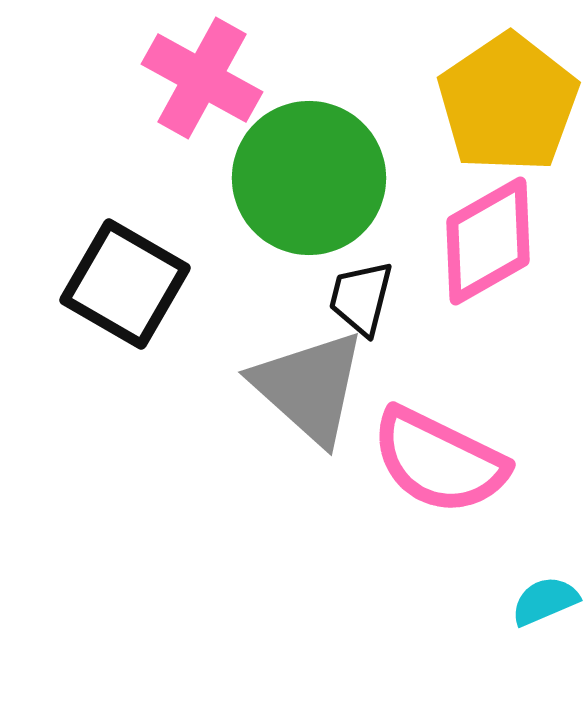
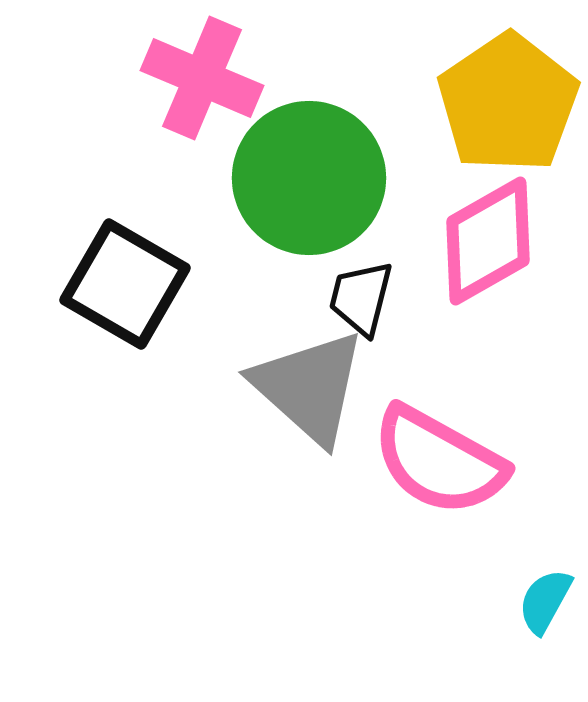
pink cross: rotated 6 degrees counterclockwise
pink semicircle: rotated 3 degrees clockwise
cyan semicircle: rotated 38 degrees counterclockwise
